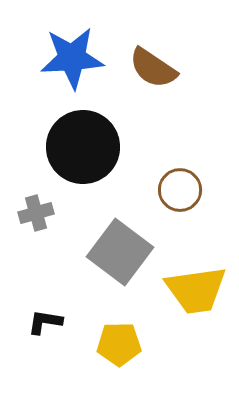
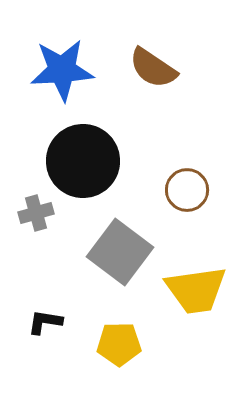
blue star: moved 10 px left, 12 px down
black circle: moved 14 px down
brown circle: moved 7 px right
